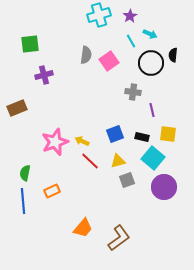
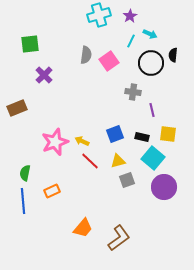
cyan line: rotated 56 degrees clockwise
purple cross: rotated 30 degrees counterclockwise
